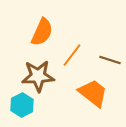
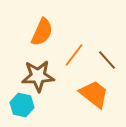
orange line: moved 2 px right
brown line: moved 3 px left; rotated 30 degrees clockwise
orange trapezoid: moved 1 px right, 1 px down
cyan hexagon: rotated 20 degrees counterclockwise
